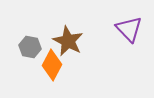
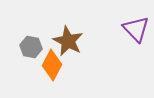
purple triangle: moved 7 px right
gray hexagon: moved 1 px right
